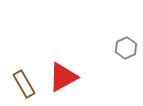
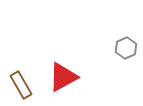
brown rectangle: moved 3 px left, 1 px down
